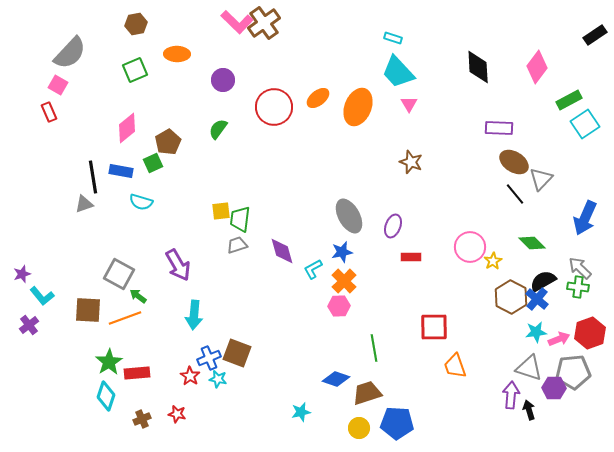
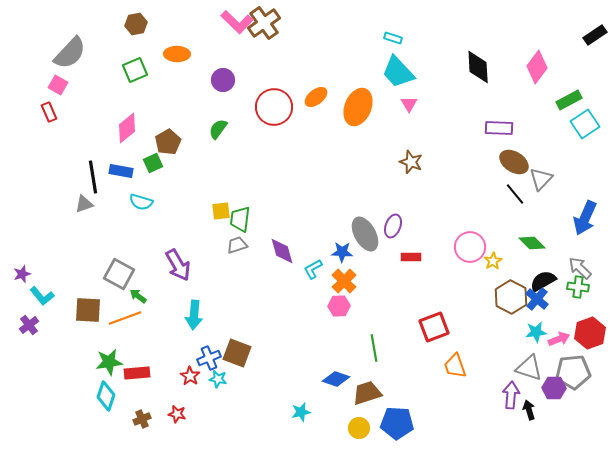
orange ellipse at (318, 98): moved 2 px left, 1 px up
gray ellipse at (349, 216): moved 16 px right, 18 px down
blue star at (342, 252): rotated 15 degrees clockwise
red square at (434, 327): rotated 20 degrees counterclockwise
green star at (109, 362): rotated 24 degrees clockwise
